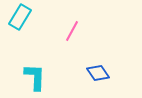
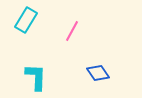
cyan rectangle: moved 6 px right, 3 px down
cyan L-shape: moved 1 px right
